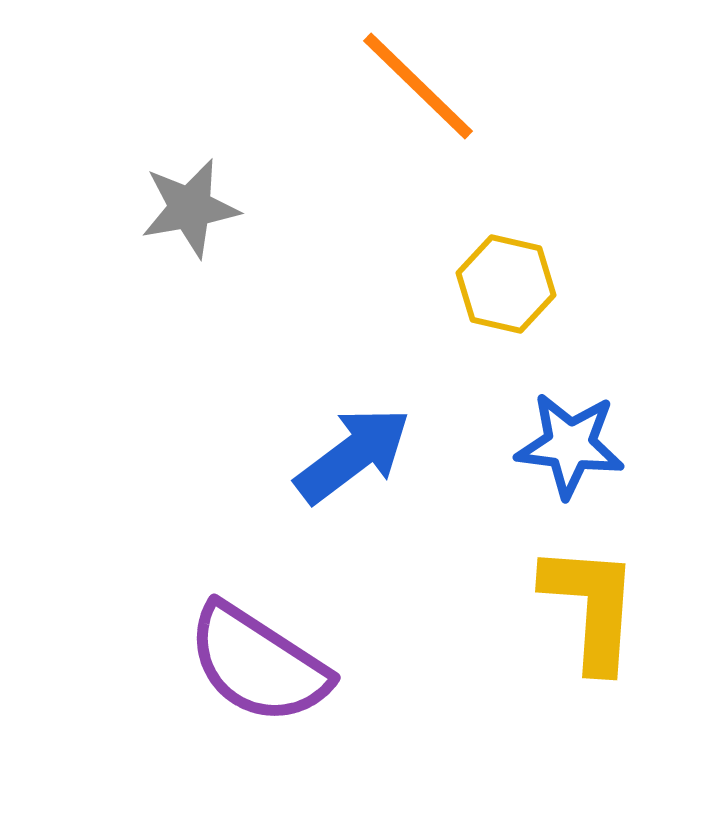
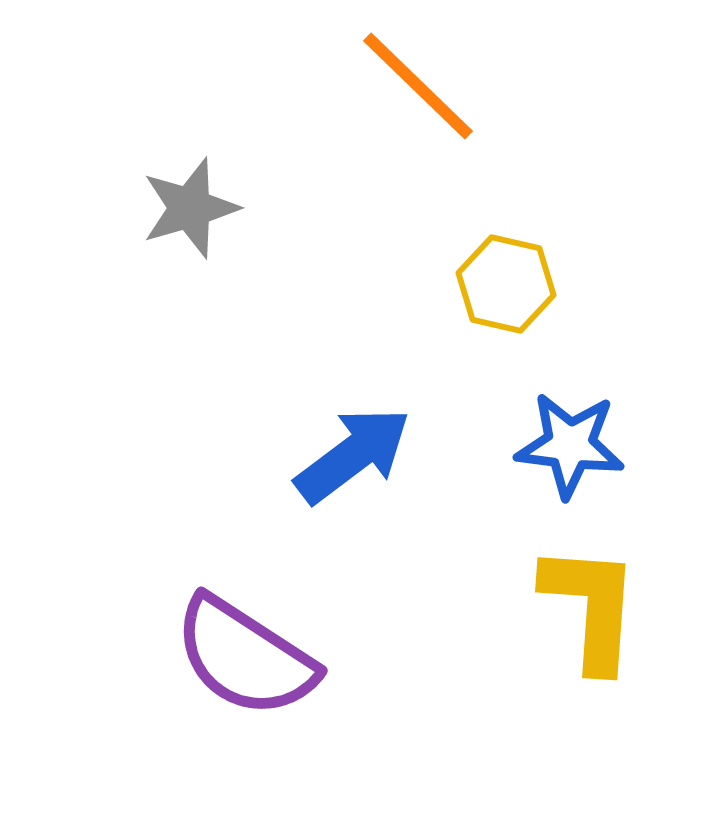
gray star: rotated 6 degrees counterclockwise
purple semicircle: moved 13 px left, 7 px up
